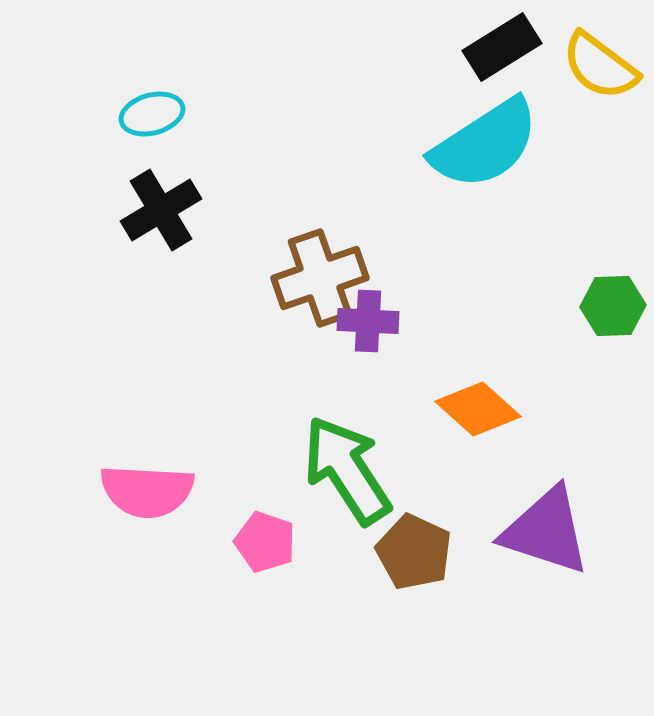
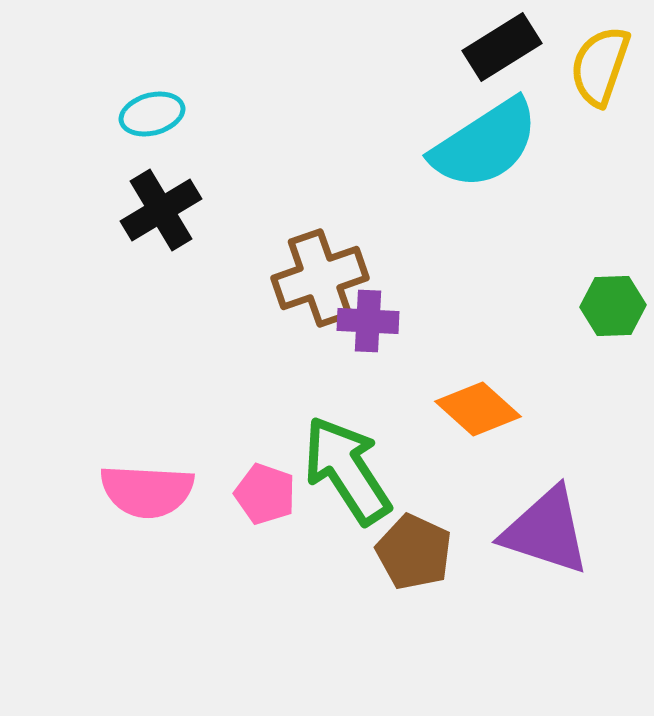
yellow semicircle: rotated 72 degrees clockwise
pink pentagon: moved 48 px up
